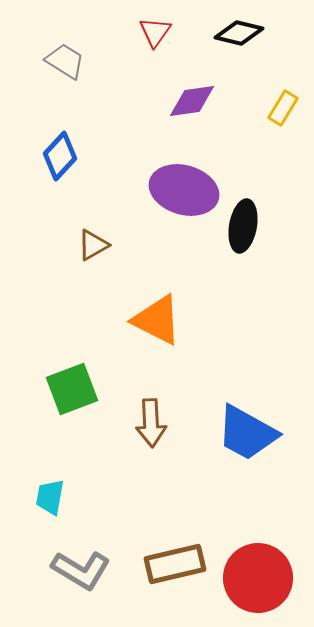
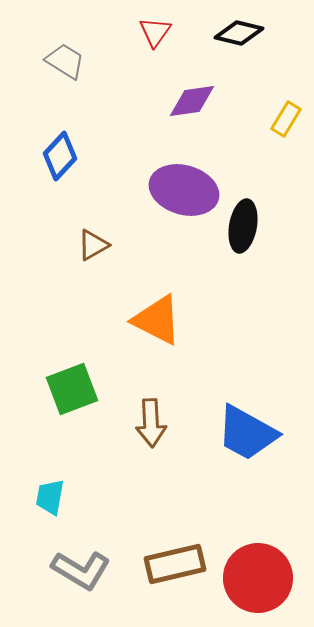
yellow rectangle: moved 3 px right, 11 px down
